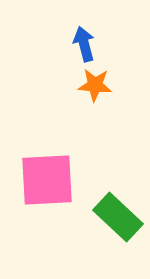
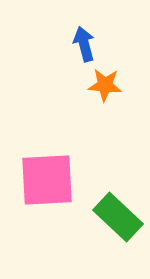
orange star: moved 10 px right
